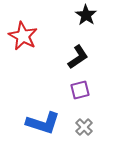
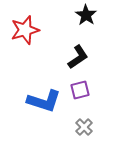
red star: moved 2 px right, 6 px up; rotated 28 degrees clockwise
blue L-shape: moved 1 px right, 22 px up
